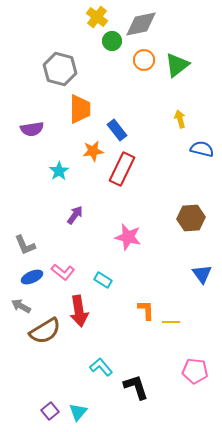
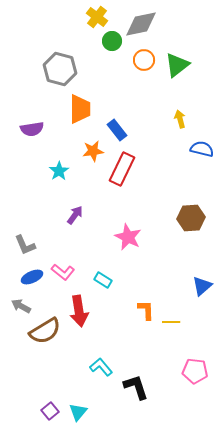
pink star: rotated 12 degrees clockwise
blue triangle: moved 12 px down; rotated 25 degrees clockwise
